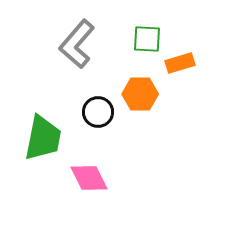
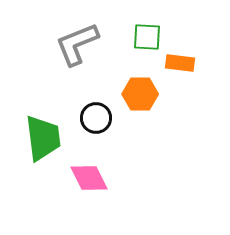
green square: moved 2 px up
gray L-shape: rotated 27 degrees clockwise
orange rectangle: rotated 24 degrees clockwise
black circle: moved 2 px left, 6 px down
green trapezoid: rotated 18 degrees counterclockwise
